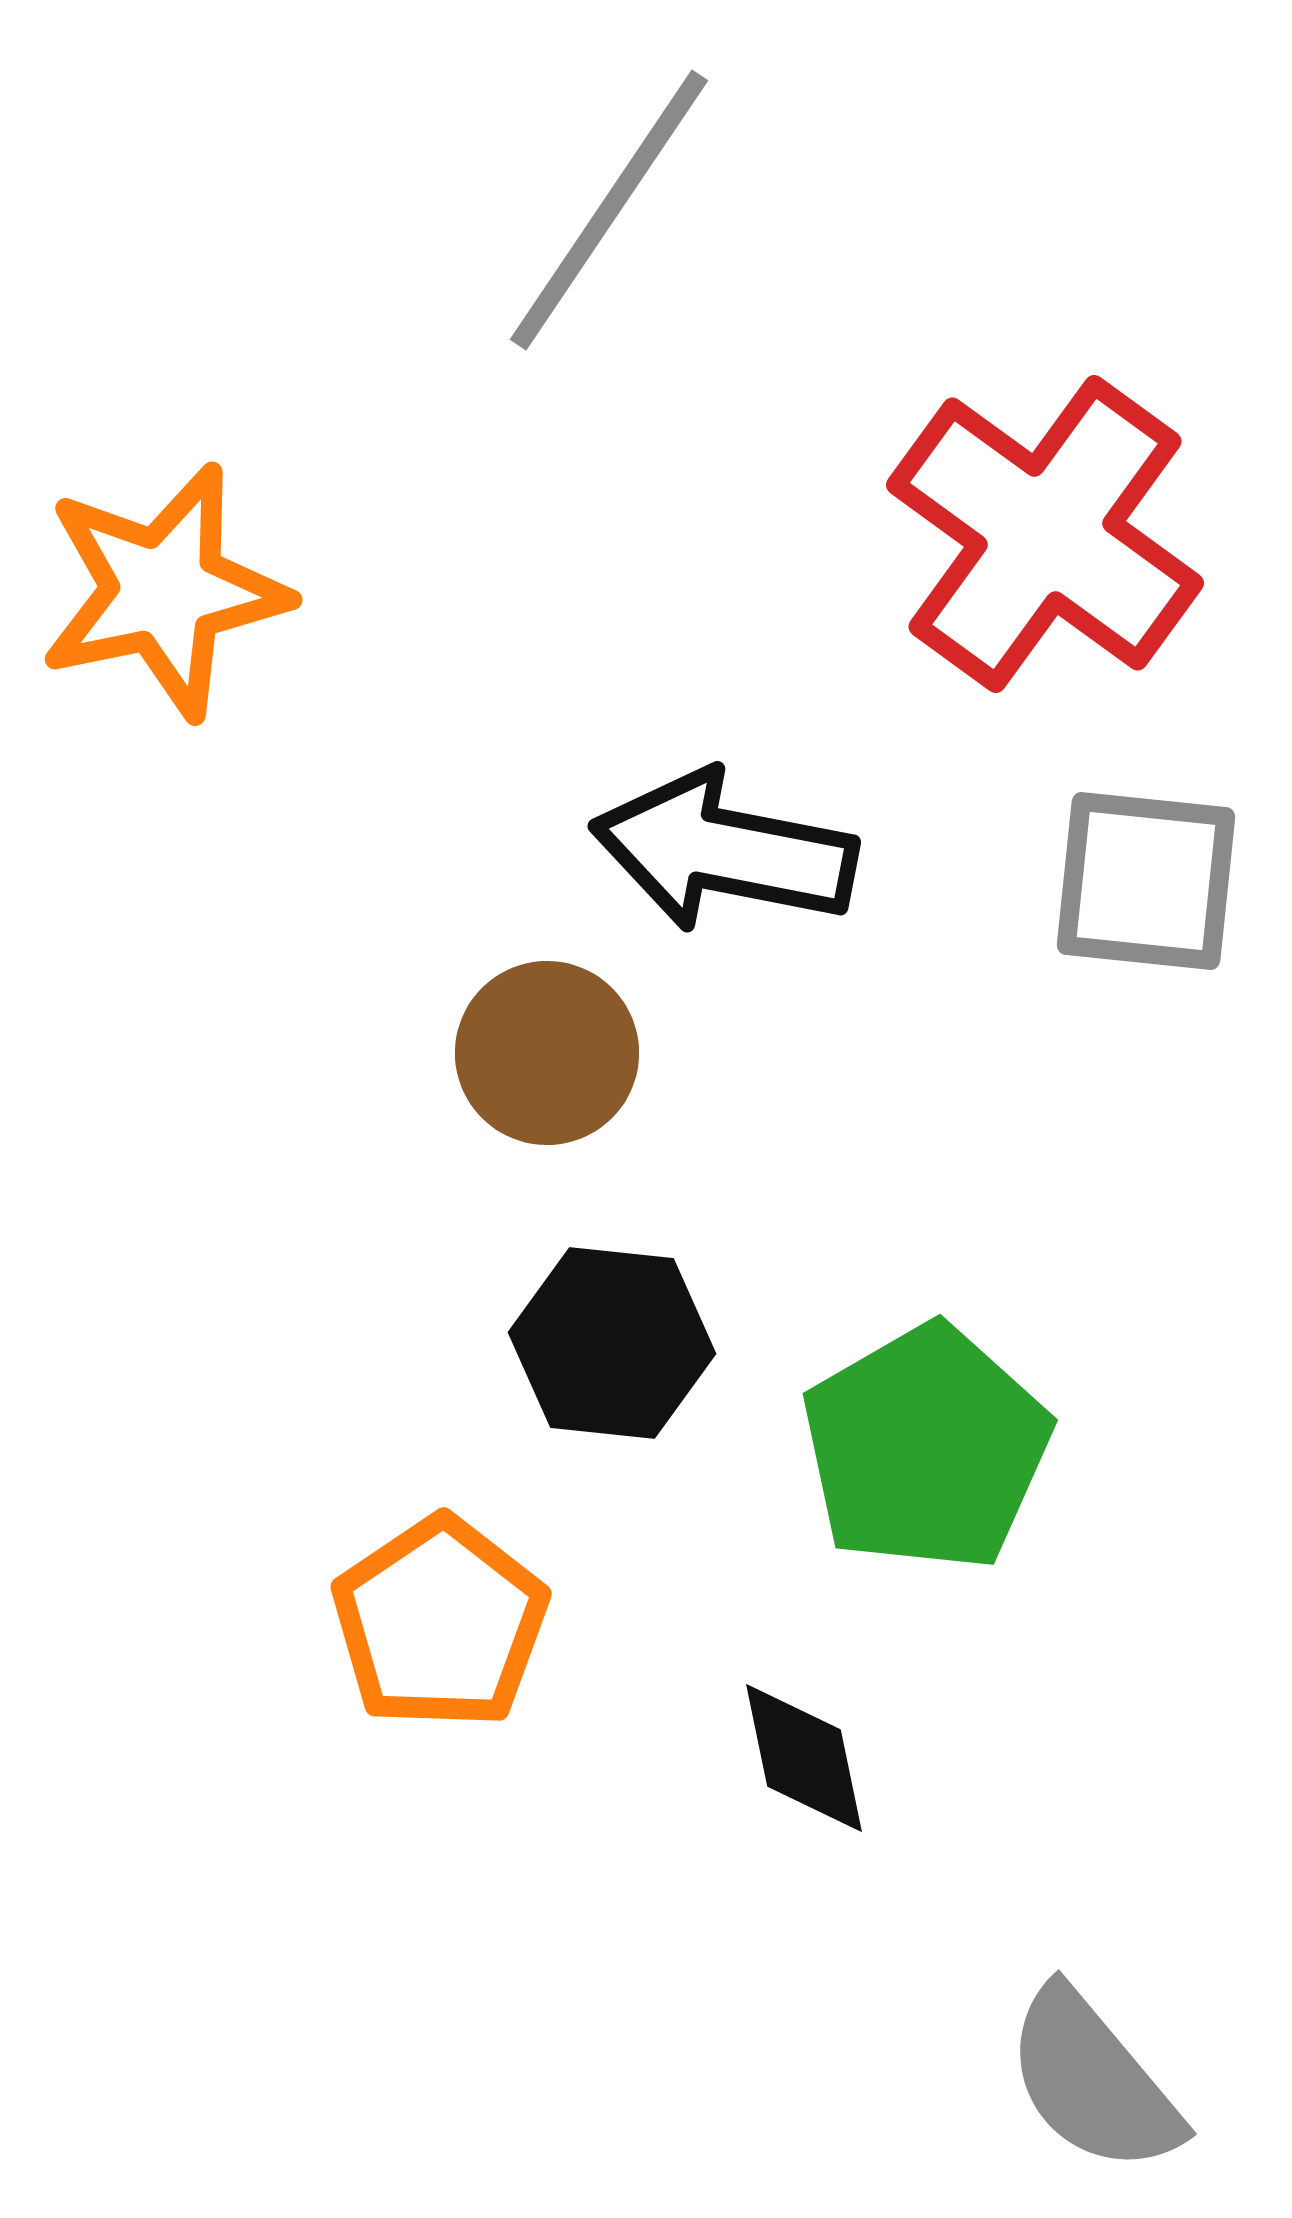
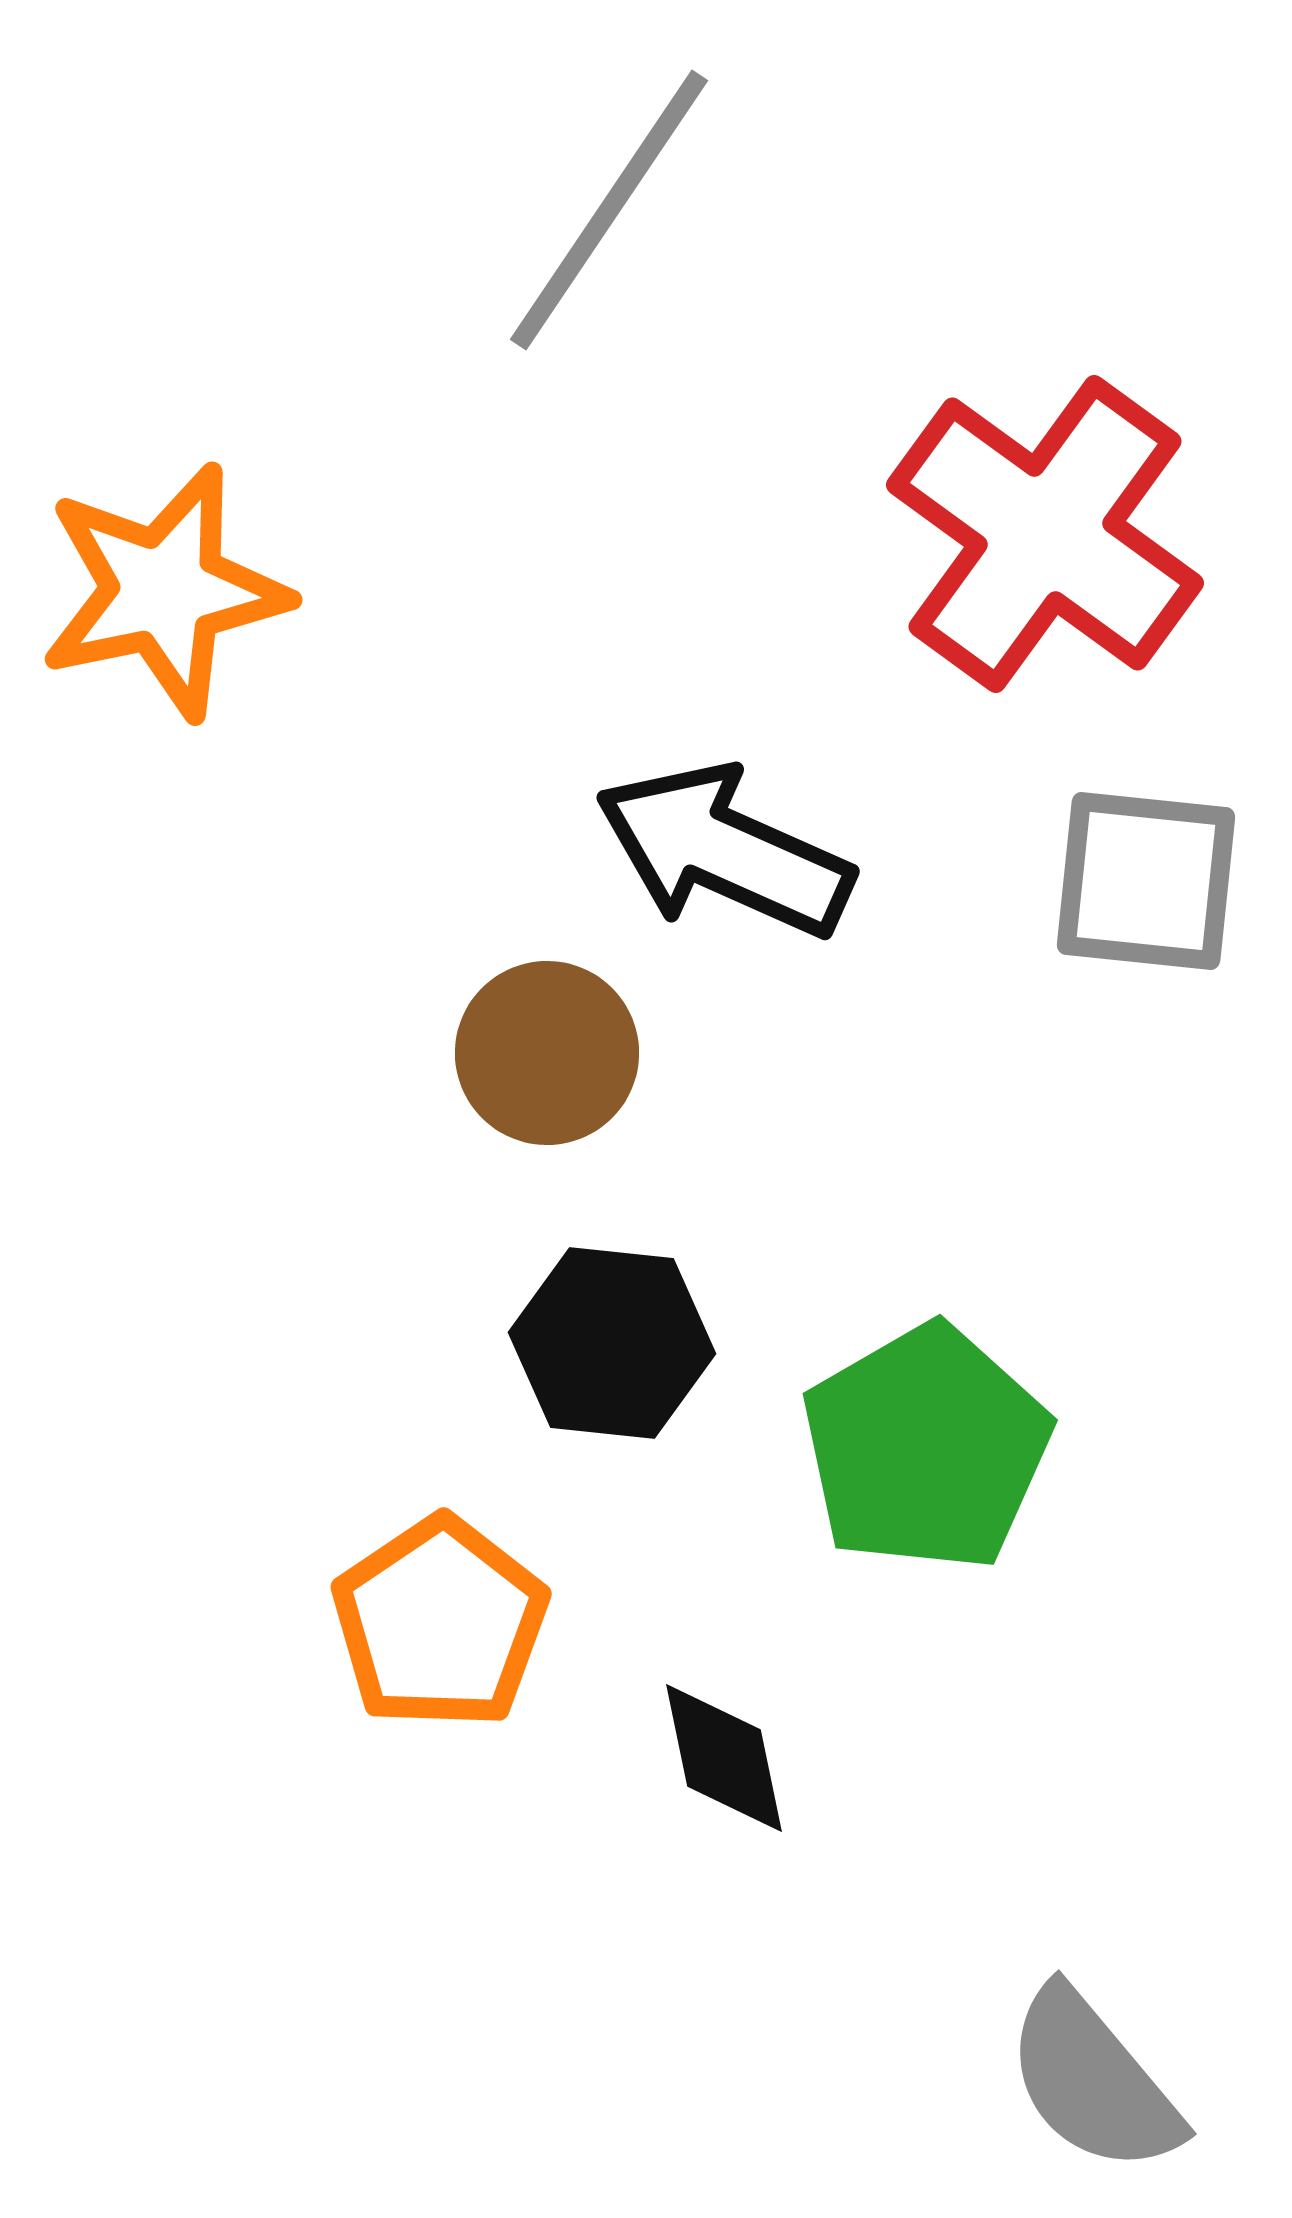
black arrow: rotated 13 degrees clockwise
black diamond: moved 80 px left
